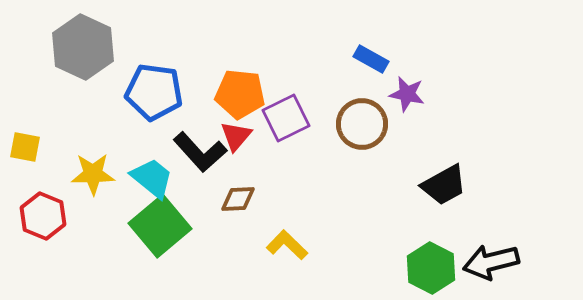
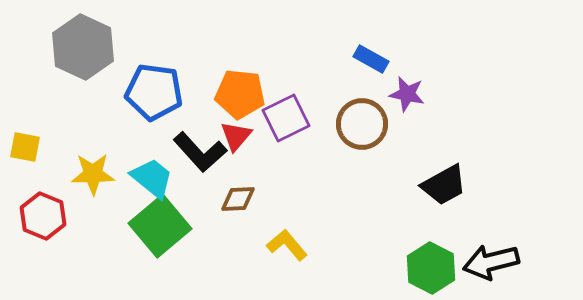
yellow L-shape: rotated 6 degrees clockwise
